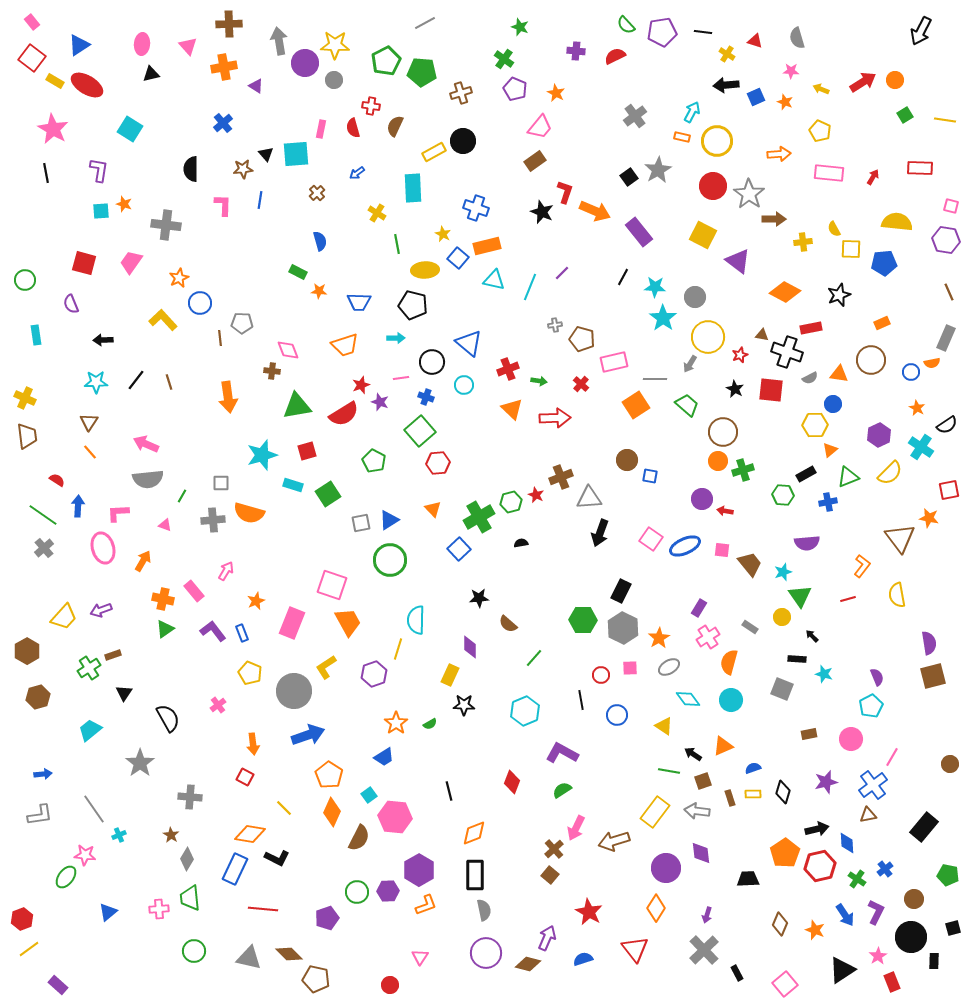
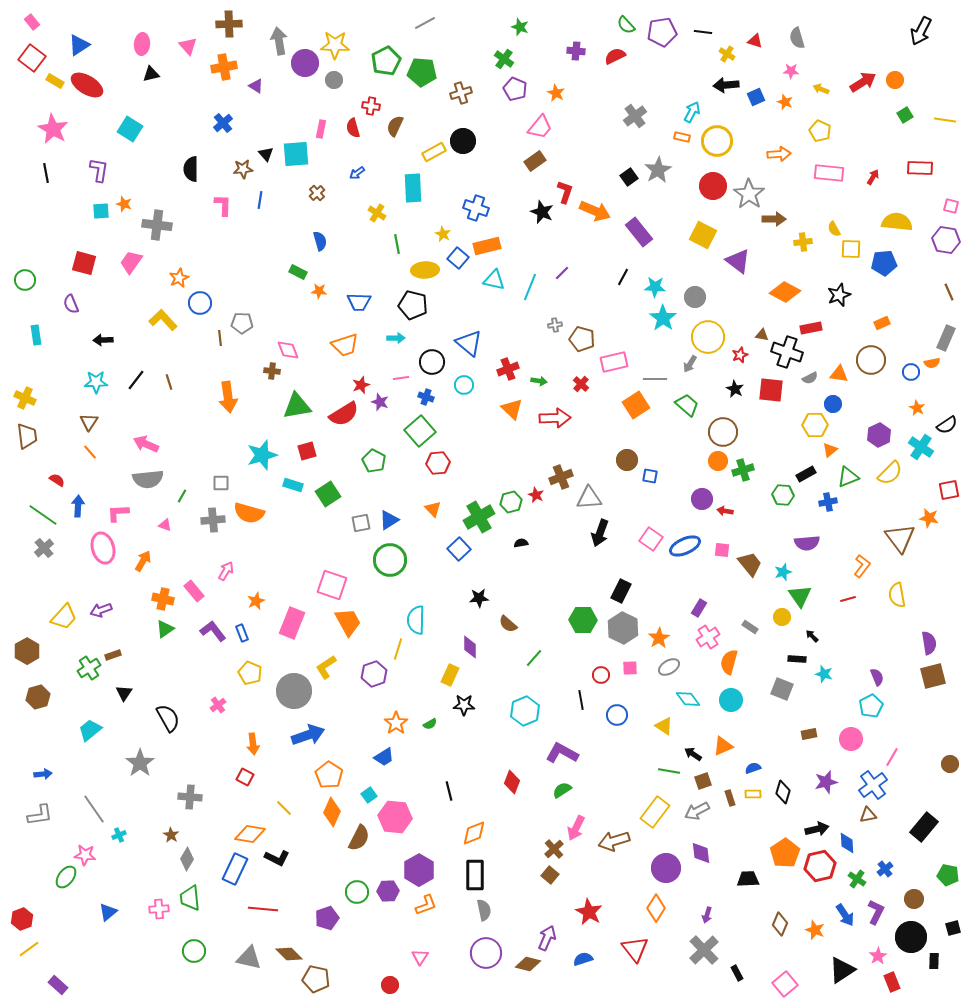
gray cross at (166, 225): moved 9 px left
gray arrow at (697, 811): rotated 35 degrees counterclockwise
